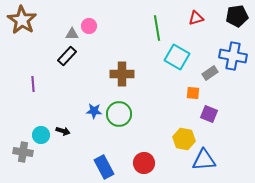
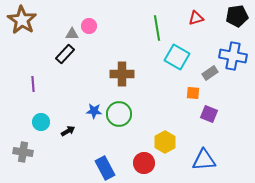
black rectangle: moved 2 px left, 2 px up
black arrow: moved 5 px right; rotated 48 degrees counterclockwise
cyan circle: moved 13 px up
yellow hexagon: moved 19 px left, 3 px down; rotated 20 degrees clockwise
blue rectangle: moved 1 px right, 1 px down
